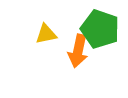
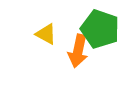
yellow triangle: rotated 40 degrees clockwise
